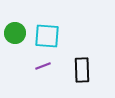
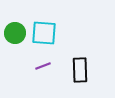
cyan square: moved 3 px left, 3 px up
black rectangle: moved 2 px left
